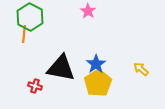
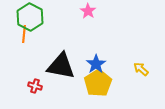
black triangle: moved 2 px up
